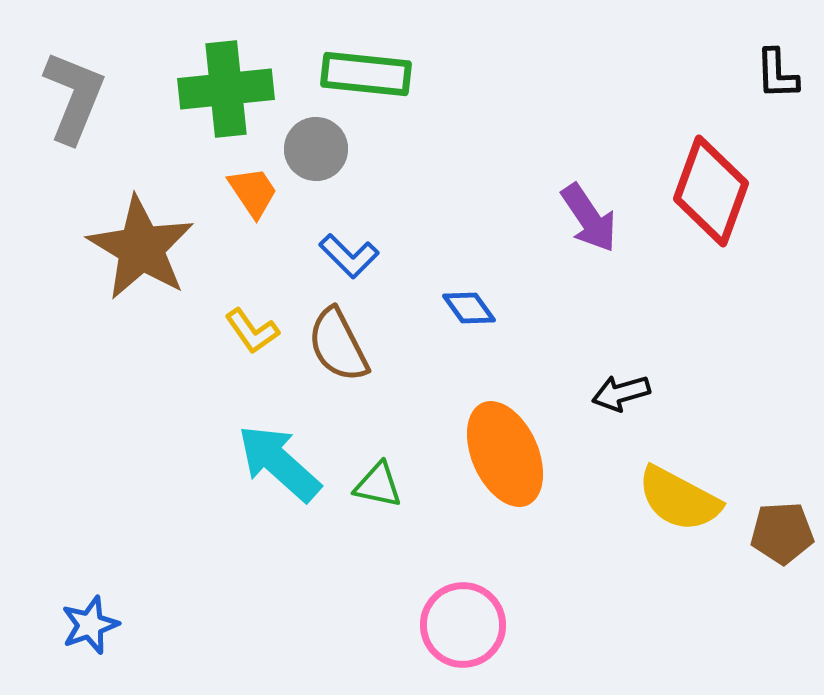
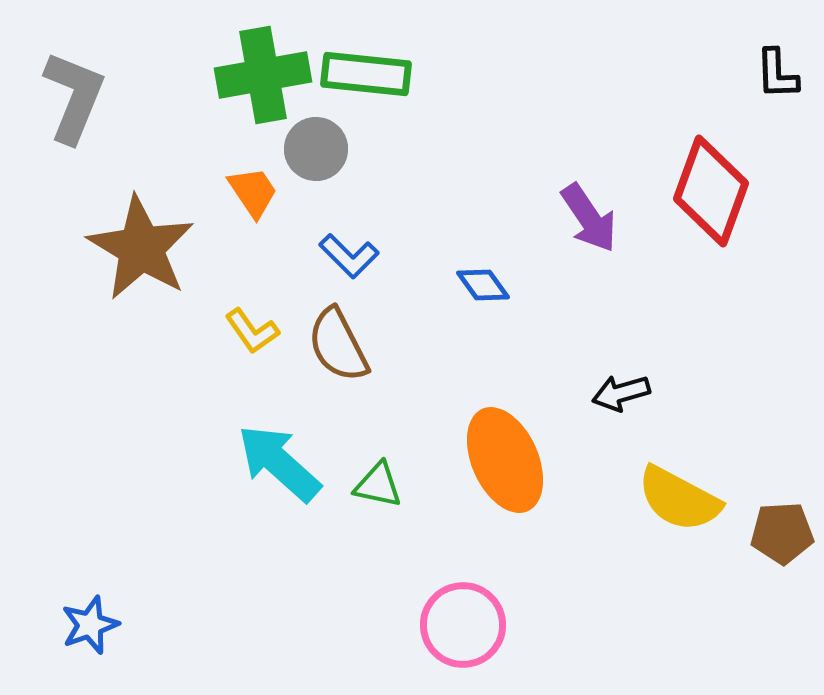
green cross: moved 37 px right, 14 px up; rotated 4 degrees counterclockwise
blue diamond: moved 14 px right, 23 px up
orange ellipse: moved 6 px down
